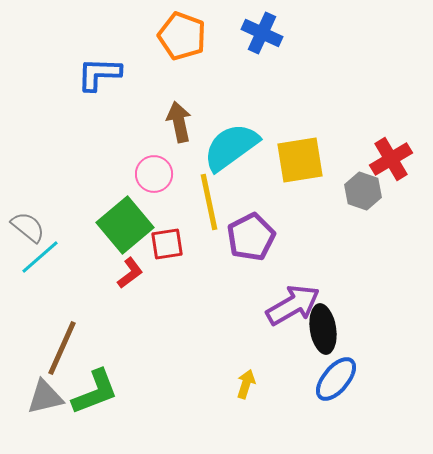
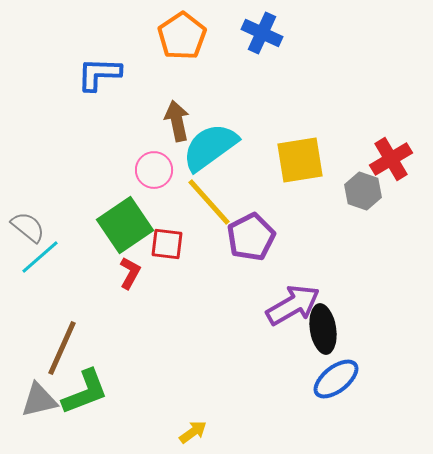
orange pentagon: rotated 18 degrees clockwise
brown arrow: moved 2 px left, 1 px up
cyan semicircle: moved 21 px left
pink circle: moved 4 px up
yellow line: rotated 30 degrees counterclockwise
green square: rotated 6 degrees clockwise
red square: rotated 16 degrees clockwise
red L-shape: rotated 24 degrees counterclockwise
blue ellipse: rotated 12 degrees clockwise
yellow arrow: moved 53 px left, 48 px down; rotated 36 degrees clockwise
green L-shape: moved 10 px left
gray triangle: moved 6 px left, 3 px down
